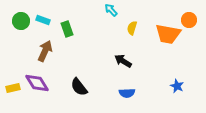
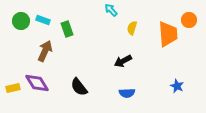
orange trapezoid: rotated 104 degrees counterclockwise
black arrow: rotated 60 degrees counterclockwise
